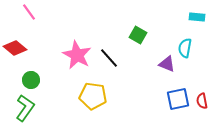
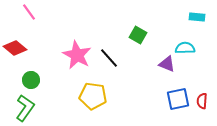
cyan semicircle: rotated 78 degrees clockwise
red semicircle: rotated 14 degrees clockwise
